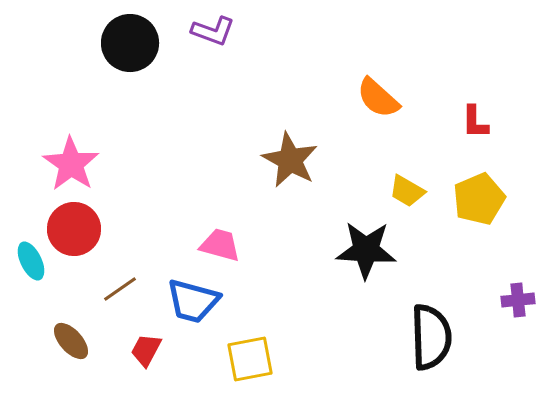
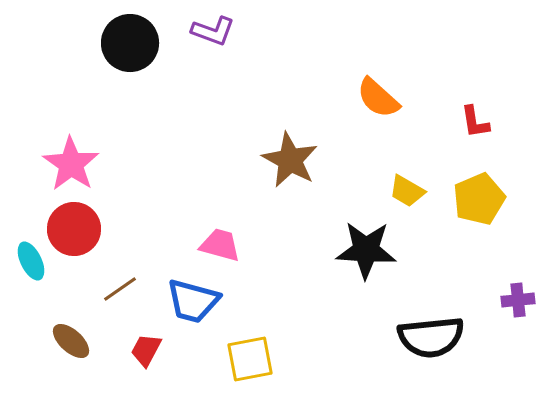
red L-shape: rotated 9 degrees counterclockwise
black semicircle: rotated 86 degrees clockwise
brown ellipse: rotated 6 degrees counterclockwise
